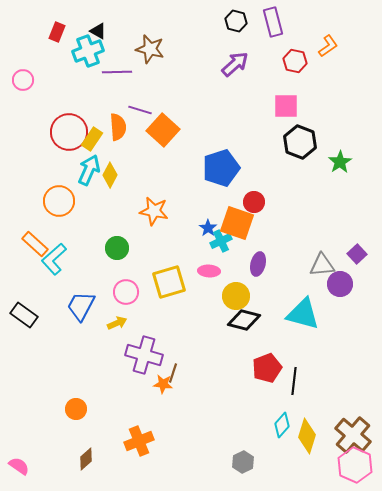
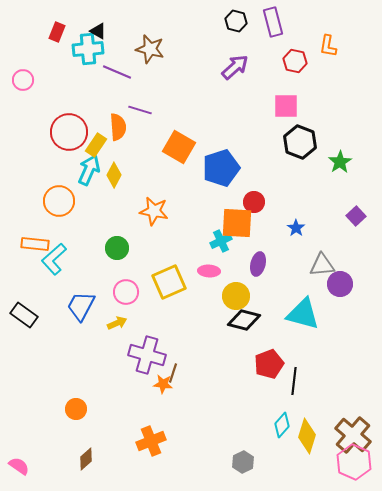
orange L-shape at (328, 46): rotated 135 degrees clockwise
cyan cross at (88, 51): moved 2 px up; rotated 16 degrees clockwise
purple arrow at (235, 64): moved 3 px down
purple line at (117, 72): rotated 24 degrees clockwise
orange square at (163, 130): moved 16 px right, 17 px down; rotated 12 degrees counterclockwise
yellow rectangle at (92, 139): moved 4 px right, 6 px down
yellow diamond at (110, 175): moved 4 px right
orange square at (237, 223): rotated 16 degrees counterclockwise
blue star at (208, 228): moved 88 px right
orange rectangle at (35, 244): rotated 36 degrees counterclockwise
purple square at (357, 254): moved 1 px left, 38 px up
yellow square at (169, 282): rotated 8 degrees counterclockwise
purple cross at (144, 355): moved 3 px right
red pentagon at (267, 368): moved 2 px right, 4 px up
orange cross at (139, 441): moved 12 px right
pink hexagon at (355, 465): moved 1 px left, 3 px up
